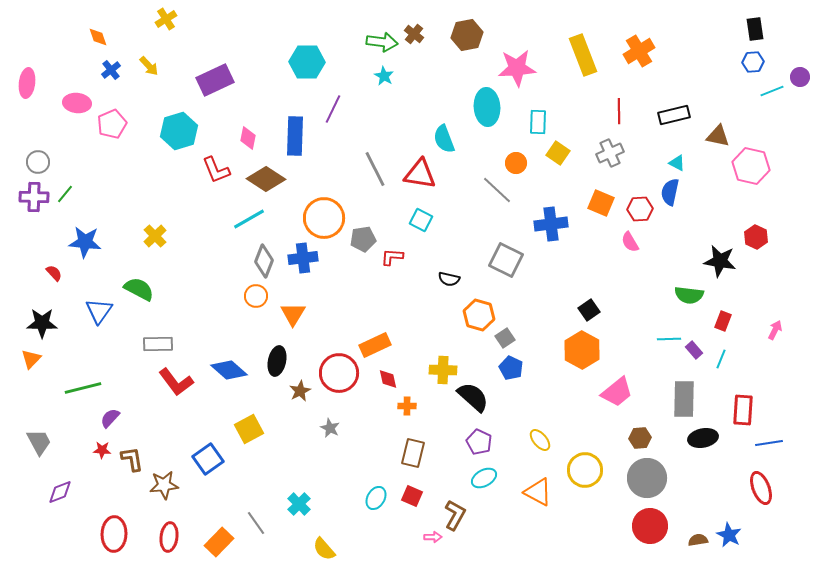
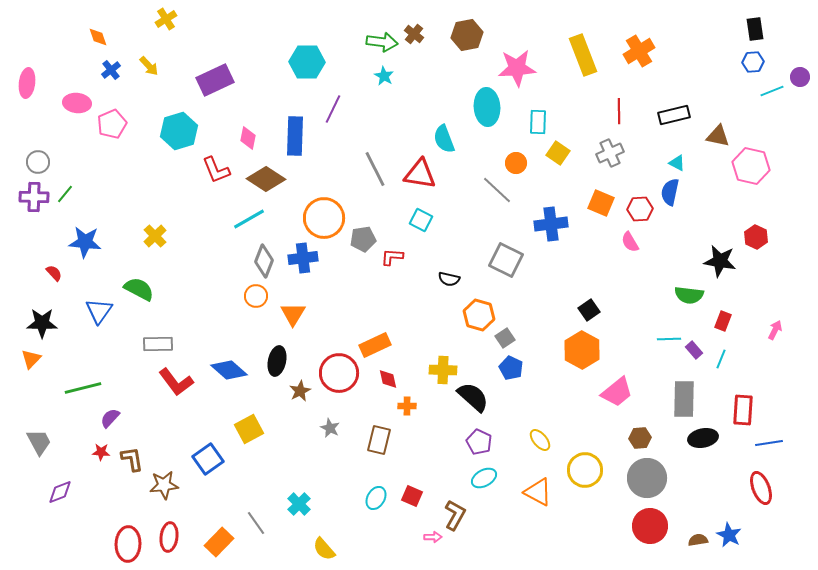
red star at (102, 450): moved 1 px left, 2 px down
brown rectangle at (413, 453): moved 34 px left, 13 px up
red ellipse at (114, 534): moved 14 px right, 10 px down
